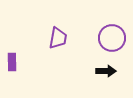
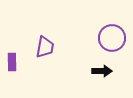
purple trapezoid: moved 13 px left, 9 px down
black arrow: moved 4 px left
